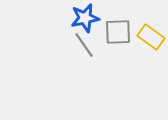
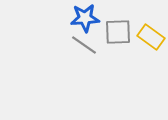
blue star: rotated 8 degrees clockwise
gray line: rotated 20 degrees counterclockwise
